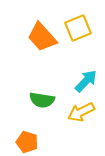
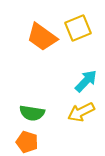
orange trapezoid: rotated 12 degrees counterclockwise
green semicircle: moved 10 px left, 13 px down
